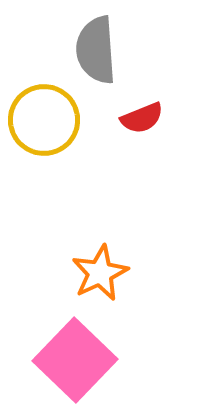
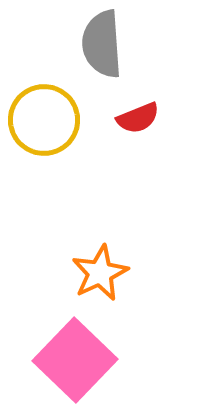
gray semicircle: moved 6 px right, 6 px up
red semicircle: moved 4 px left
